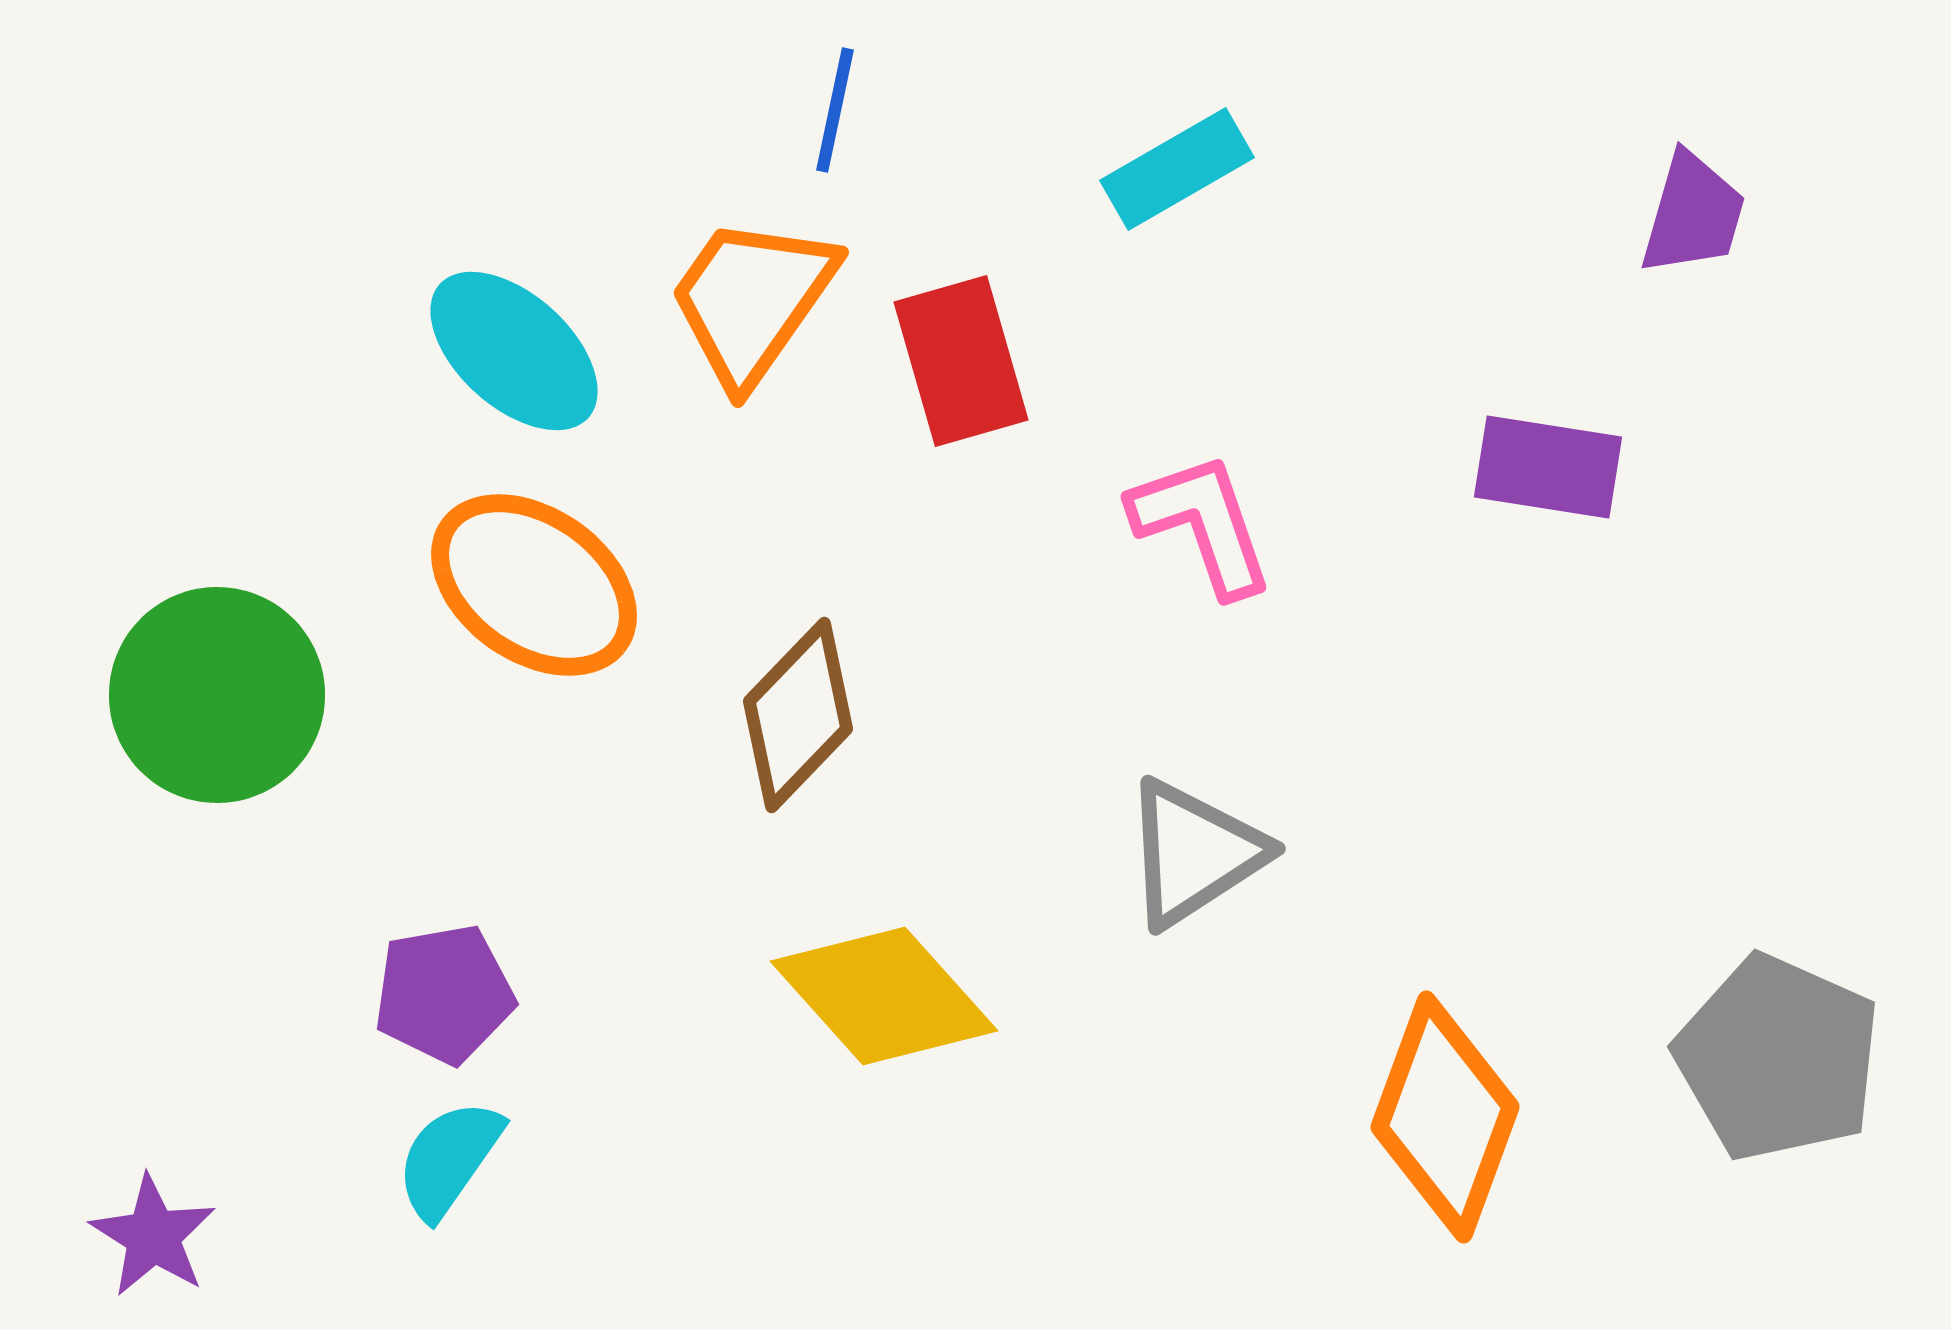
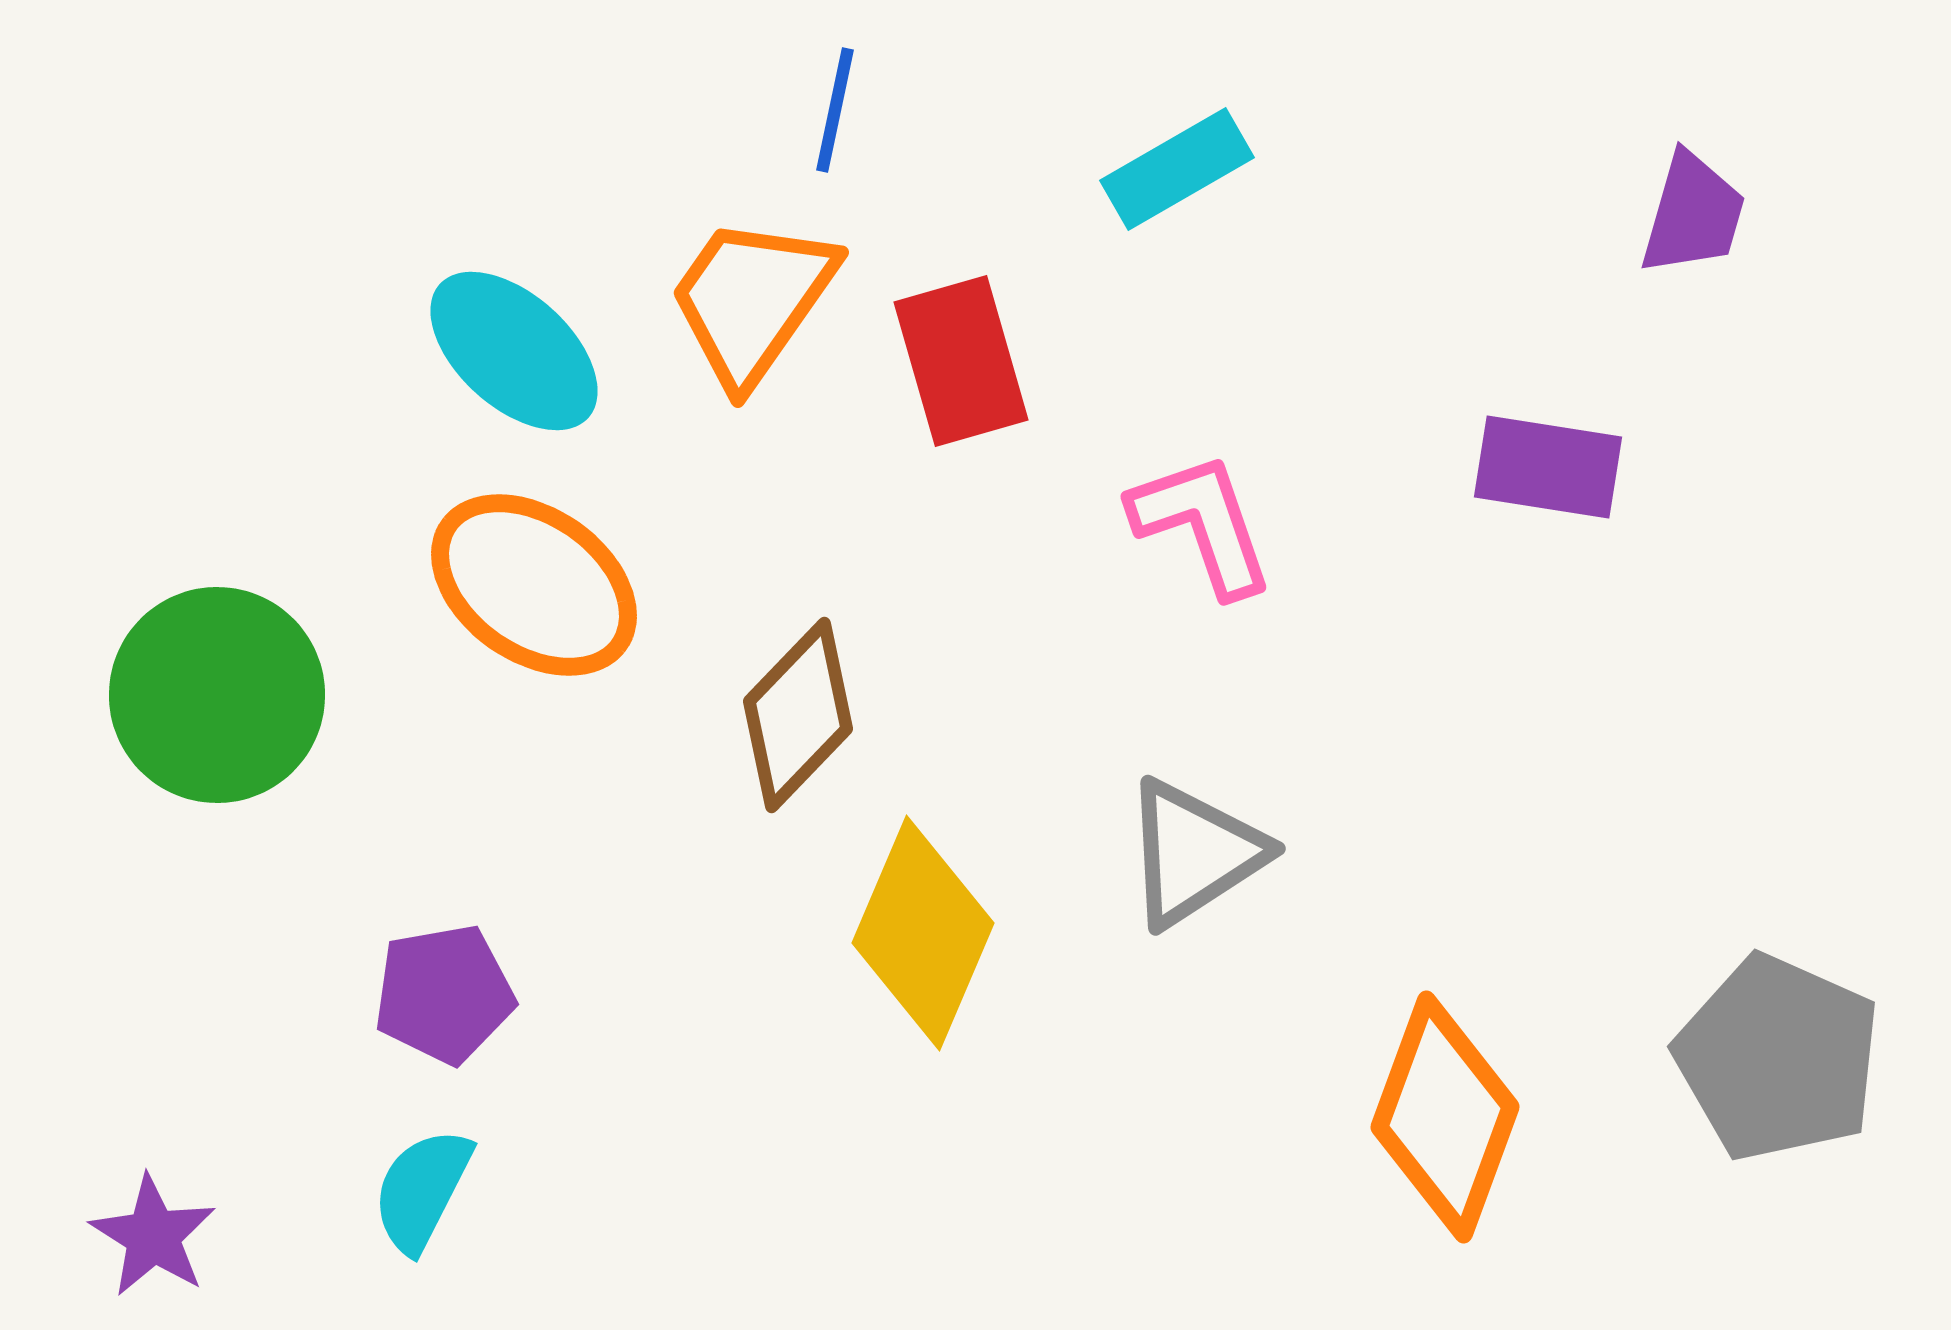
yellow diamond: moved 39 px right, 63 px up; rotated 65 degrees clockwise
cyan semicircle: moved 27 px left, 31 px down; rotated 8 degrees counterclockwise
